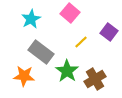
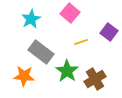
yellow line: rotated 24 degrees clockwise
